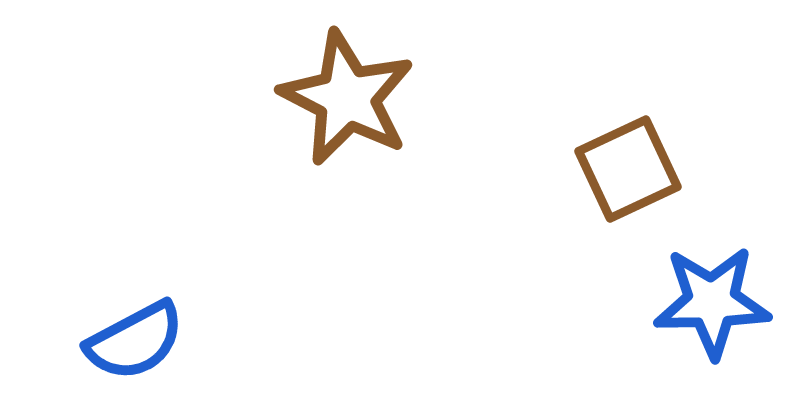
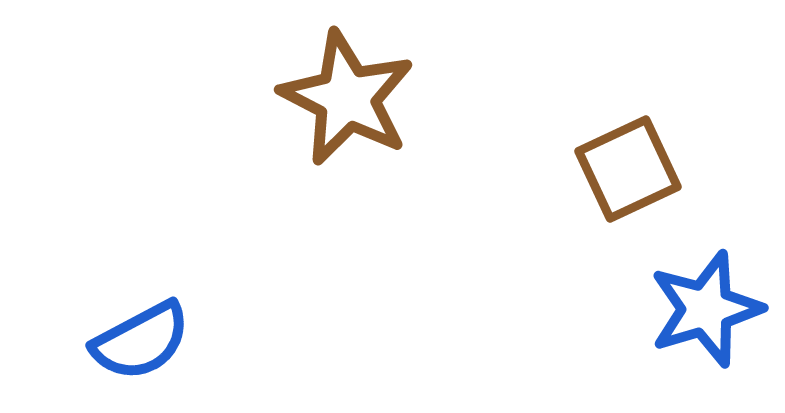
blue star: moved 6 px left, 7 px down; rotated 16 degrees counterclockwise
blue semicircle: moved 6 px right
